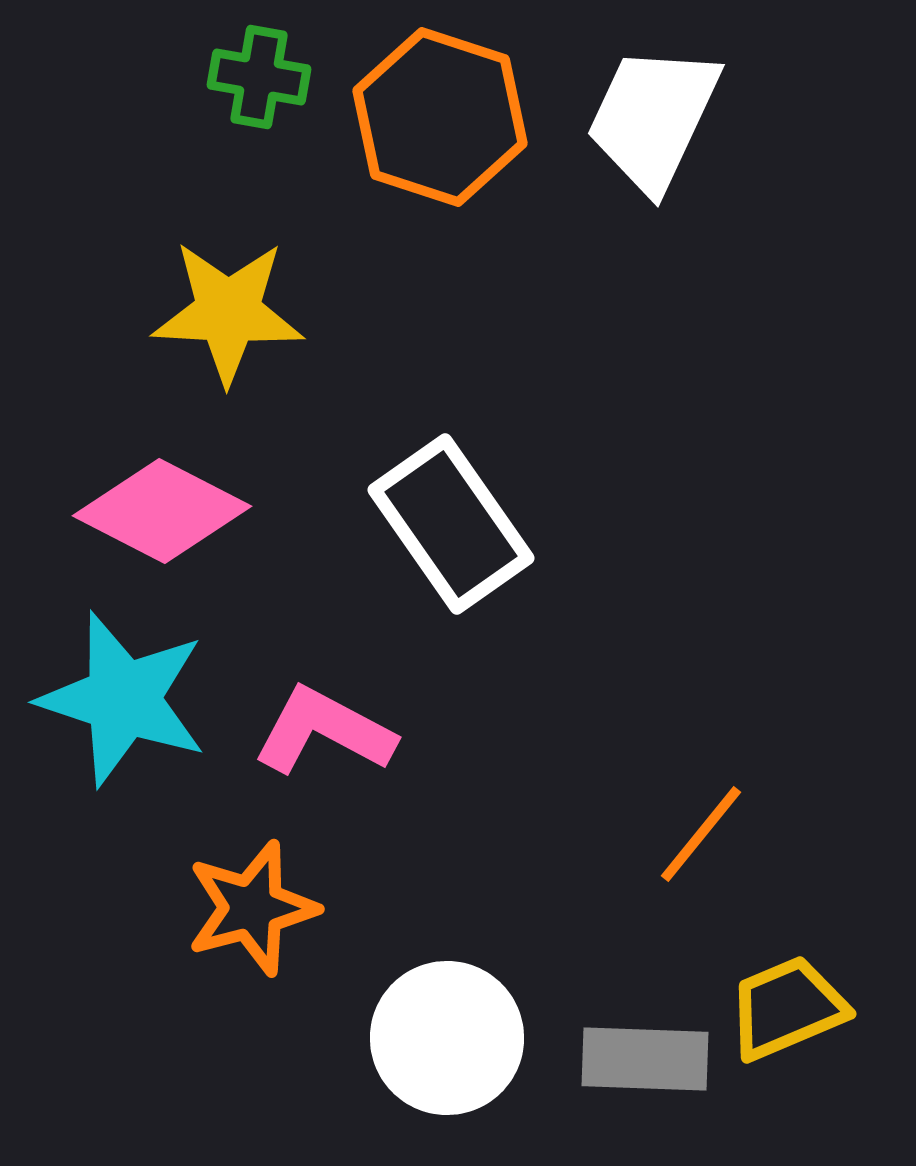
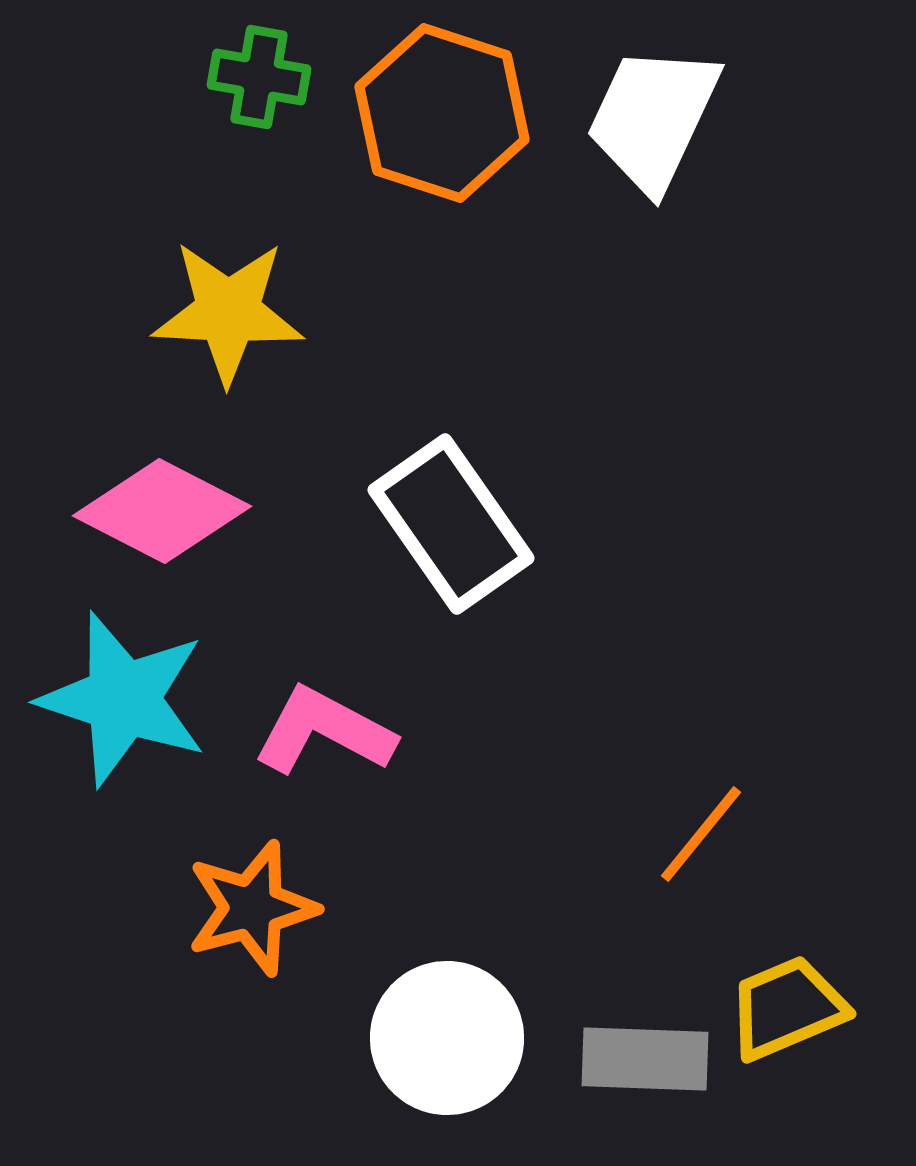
orange hexagon: moved 2 px right, 4 px up
